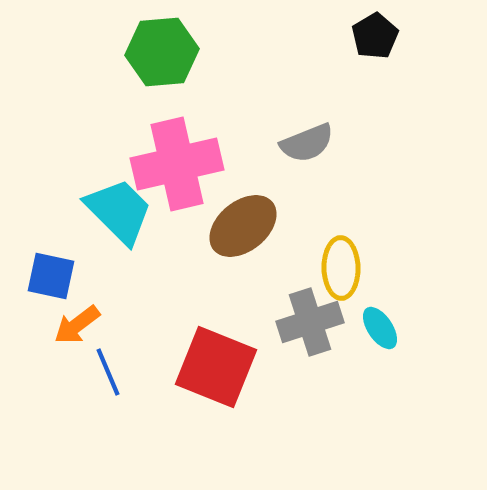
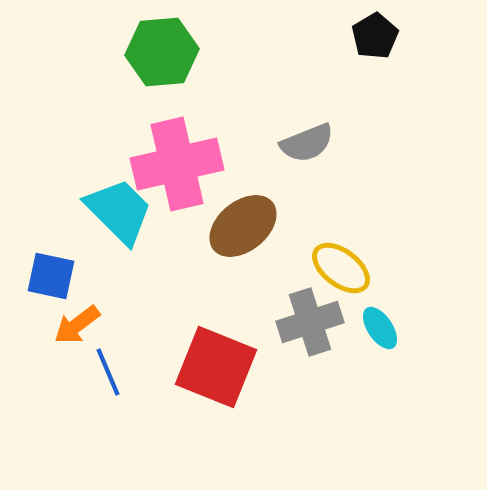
yellow ellipse: rotated 52 degrees counterclockwise
